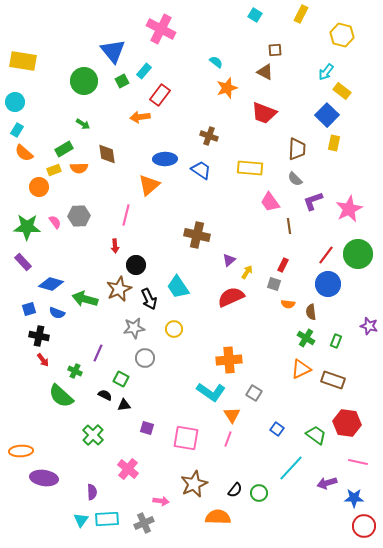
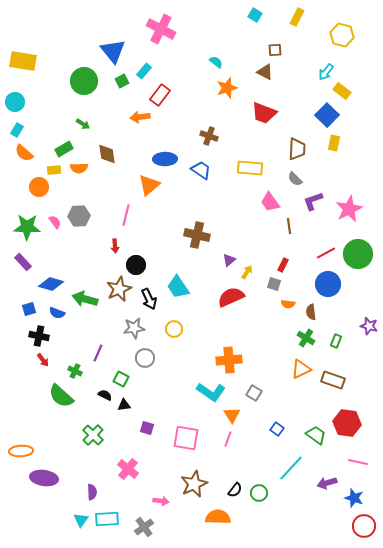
yellow rectangle at (301, 14): moved 4 px left, 3 px down
yellow rectangle at (54, 170): rotated 16 degrees clockwise
red line at (326, 255): moved 2 px up; rotated 24 degrees clockwise
blue star at (354, 498): rotated 18 degrees clockwise
gray cross at (144, 523): moved 4 px down; rotated 12 degrees counterclockwise
